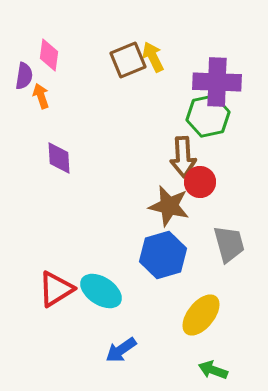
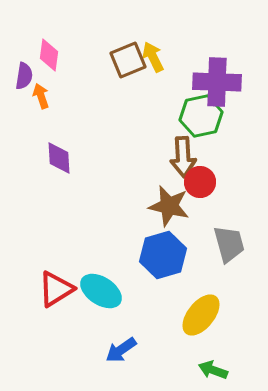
green hexagon: moved 7 px left
